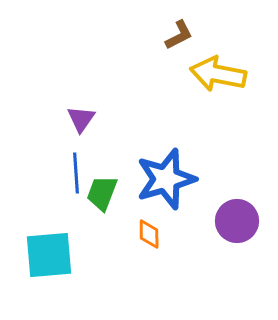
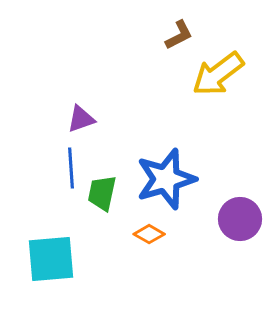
yellow arrow: rotated 48 degrees counterclockwise
purple triangle: rotated 36 degrees clockwise
blue line: moved 5 px left, 5 px up
green trapezoid: rotated 9 degrees counterclockwise
purple circle: moved 3 px right, 2 px up
orange diamond: rotated 60 degrees counterclockwise
cyan square: moved 2 px right, 4 px down
